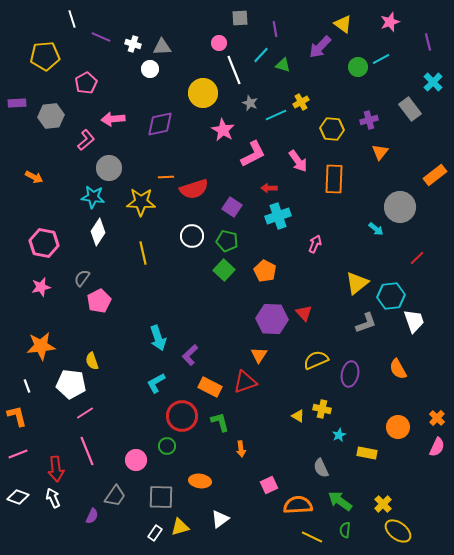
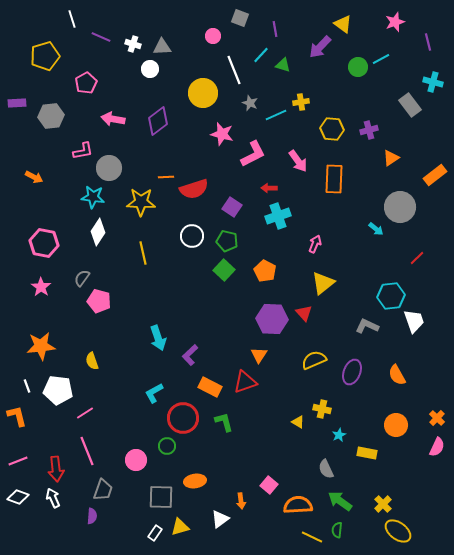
gray square at (240, 18): rotated 24 degrees clockwise
pink star at (390, 22): moved 5 px right
pink circle at (219, 43): moved 6 px left, 7 px up
yellow pentagon at (45, 56): rotated 12 degrees counterclockwise
cyan cross at (433, 82): rotated 30 degrees counterclockwise
yellow cross at (301, 102): rotated 21 degrees clockwise
gray rectangle at (410, 109): moved 4 px up
pink arrow at (113, 119): rotated 15 degrees clockwise
purple cross at (369, 120): moved 10 px down
purple diamond at (160, 124): moved 2 px left, 3 px up; rotated 24 degrees counterclockwise
pink star at (223, 130): moved 1 px left, 4 px down; rotated 15 degrees counterclockwise
pink L-shape at (86, 140): moved 3 px left, 11 px down; rotated 30 degrees clockwise
orange triangle at (380, 152): moved 11 px right, 6 px down; rotated 18 degrees clockwise
yellow triangle at (357, 283): moved 34 px left
pink star at (41, 287): rotated 24 degrees counterclockwise
pink pentagon at (99, 301): rotated 30 degrees counterclockwise
gray L-shape at (366, 323): moved 1 px right, 3 px down; rotated 135 degrees counterclockwise
yellow semicircle at (316, 360): moved 2 px left
orange semicircle at (398, 369): moved 1 px left, 6 px down
purple ellipse at (350, 374): moved 2 px right, 2 px up; rotated 10 degrees clockwise
cyan L-shape at (156, 383): moved 2 px left, 10 px down
white pentagon at (71, 384): moved 13 px left, 6 px down
red circle at (182, 416): moved 1 px right, 2 px down
yellow triangle at (298, 416): moved 6 px down
green L-shape at (220, 422): moved 4 px right
orange circle at (398, 427): moved 2 px left, 2 px up
orange arrow at (241, 449): moved 52 px down
pink line at (18, 454): moved 7 px down
gray semicircle at (321, 468): moved 5 px right, 1 px down
orange ellipse at (200, 481): moved 5 px left; rotated 15 degrees counterclockwise
pink square at (269, 485): rotated 24 degrees counterclockwise
gray trapezoid at (115, 496): moved 12 px left, 6 px up; rotated 15 degrees counterclockwise
purple semicircle at (92, 516): rotated 21 degrees counterclockwise
green semicircle at (345, 530): moved 8 px left
